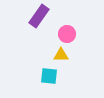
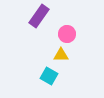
cyan square: rotated 24 degrees clockwise
